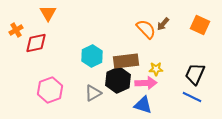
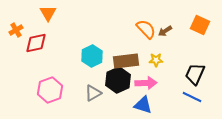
brown arrow: moved 2 px right, 7 px down; rotated 16 degrees clockwise
yellow star: moved 9 px up
